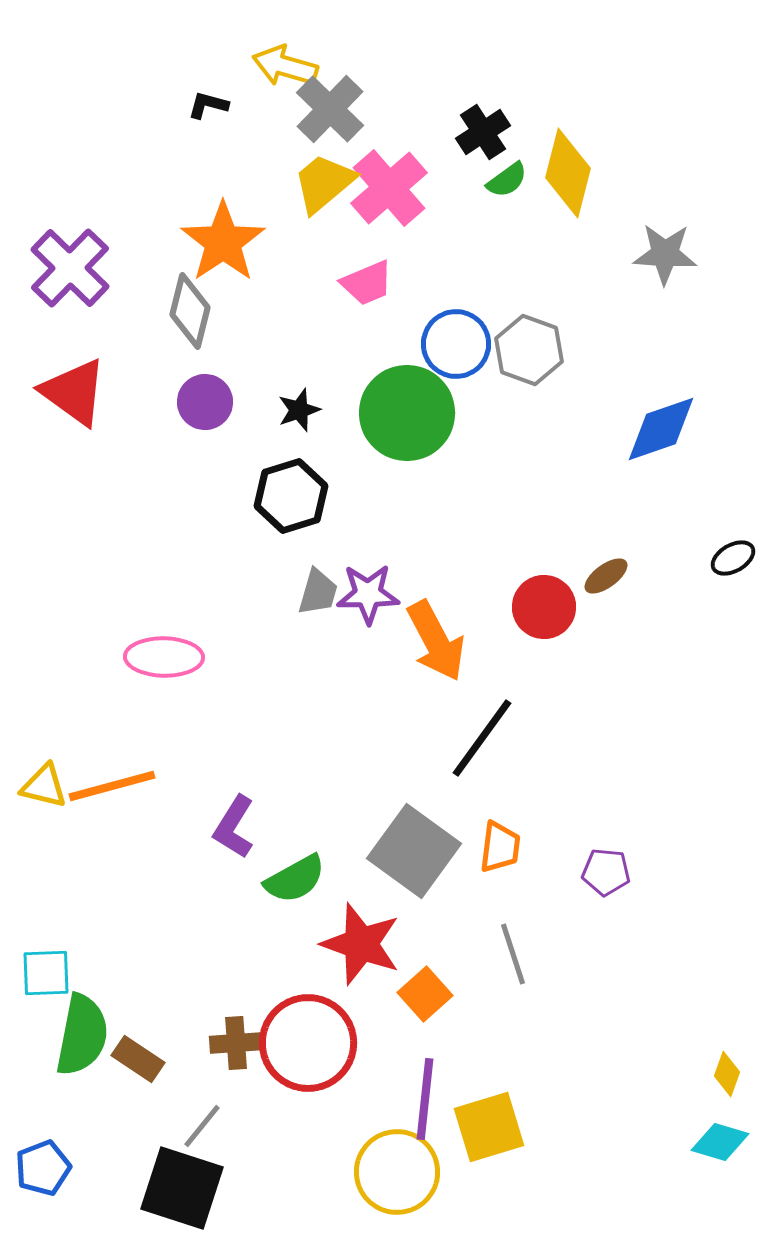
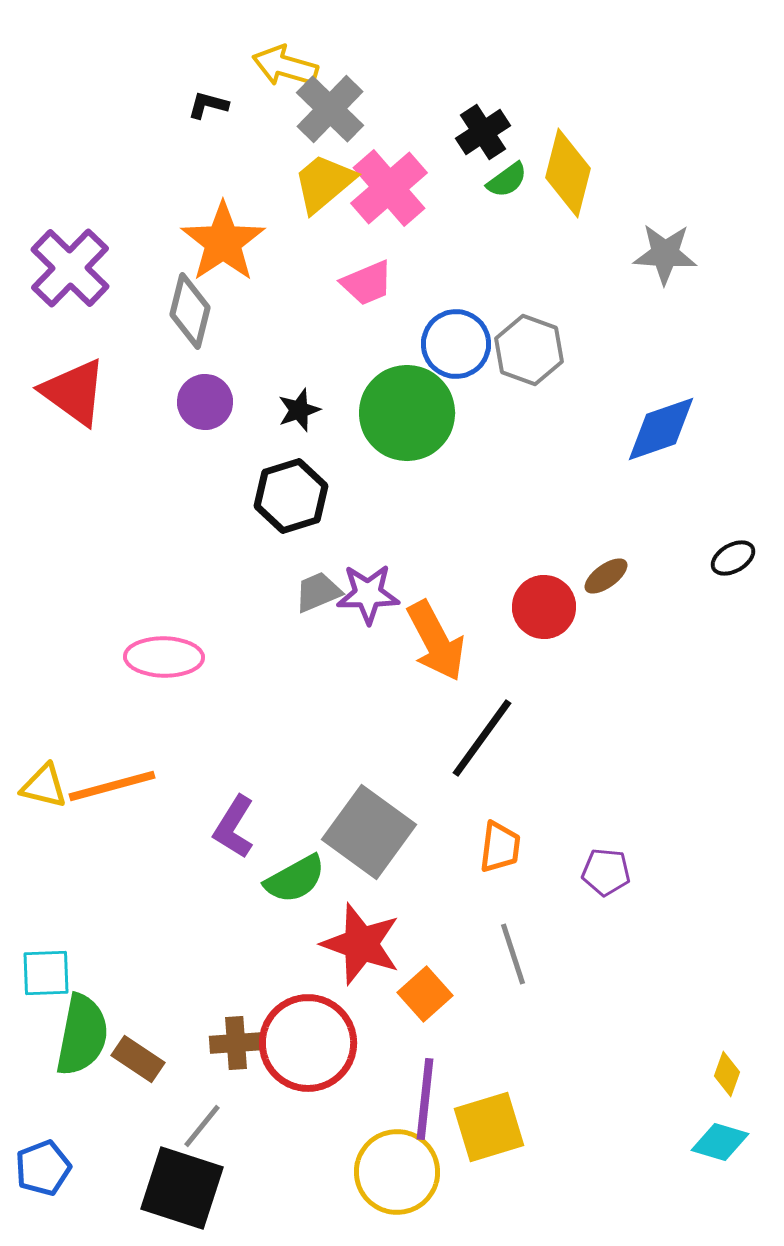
gray trapezoid at (318, 592): rotated 129 degrees counterclockwise
gray square at (414, 851): moved 45 px left, 19 px up
